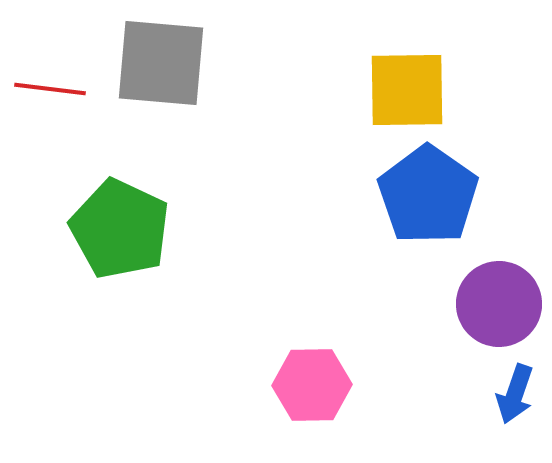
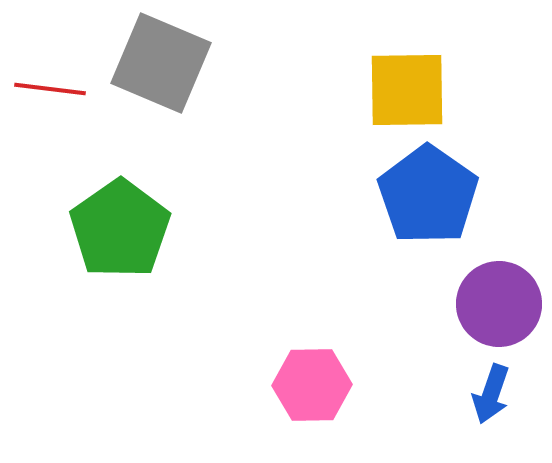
gray square: rotated 18 degrees clockwise
green pentagon: rotated 12 degrees clockwise
blue arrow: moved 24 px left
